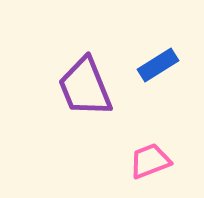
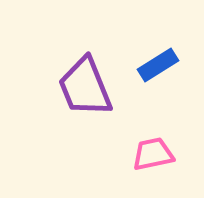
pink trapezoid: moved 3 px right, 7 px up; rotated 9 degrees clockwise
